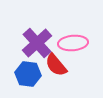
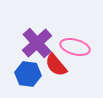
pink ellipse: moved 2 px right, 4 px down; rotated 20 degrees clockwise
